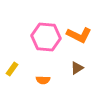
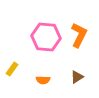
orange L-shape: rotated 90 degrees counterclockwise
brown triangle: moved 9 px down
